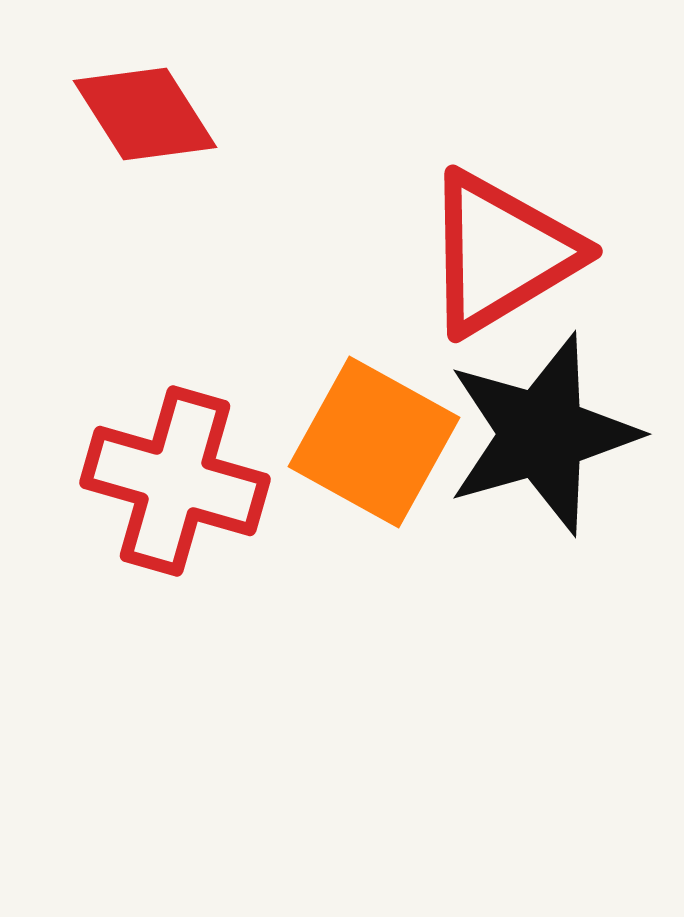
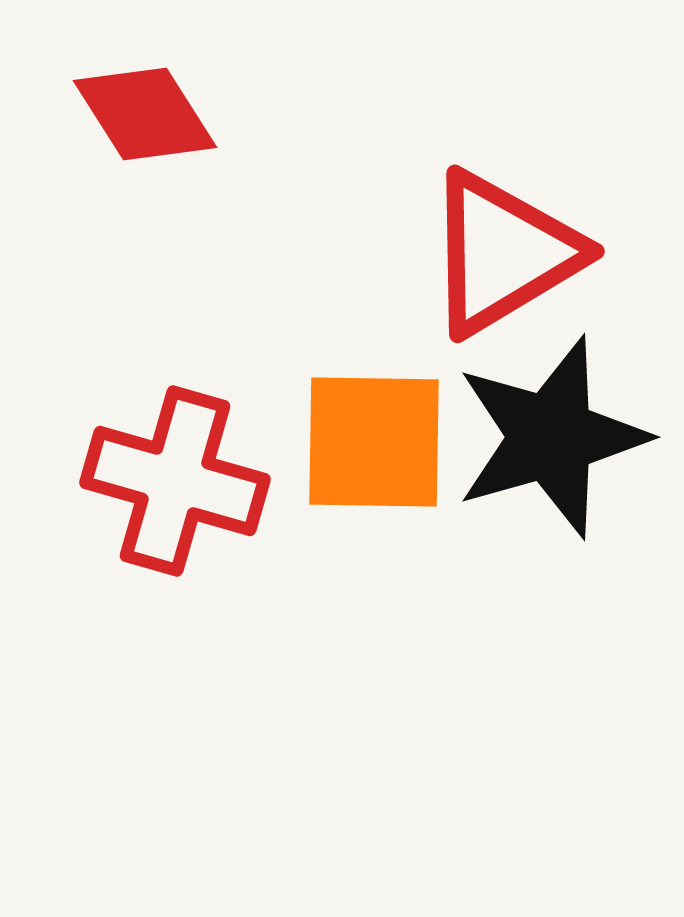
red triangle: moved 2 px right
black star: moved 9 px right, 3 px down
orange square: rotated 28 degrees counterclockwise
